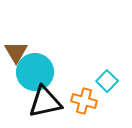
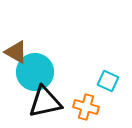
brown triangle: rotated 30 degrees counterclockwise
cyan square: moved 1 px right; rotated 20 degrees counterclockwise
orange cross: moved 2 px right, 6 px down
